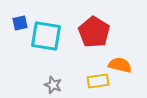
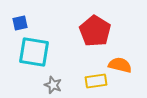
red pentagon: moved 1 px right, 1 px up
cyan square: moved 12 px left, 16 px down
yellow rectangle: moved 2 px left
